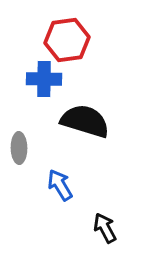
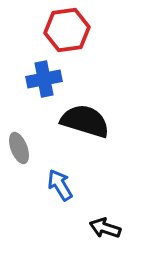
red hexagon: moved 10 px up
blue cross: rotated 12 degrees counterclockwise
gray ellipse: rotated 20 degrees counterclockwise
black arrow: rotated 44 degrees counterclockwise
